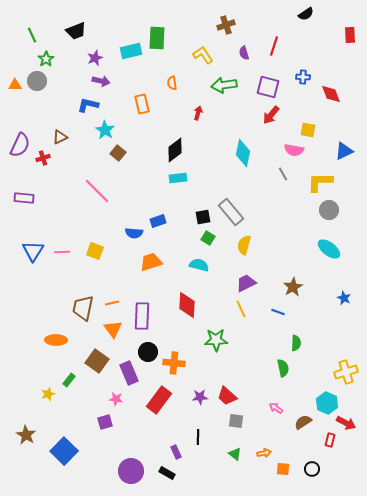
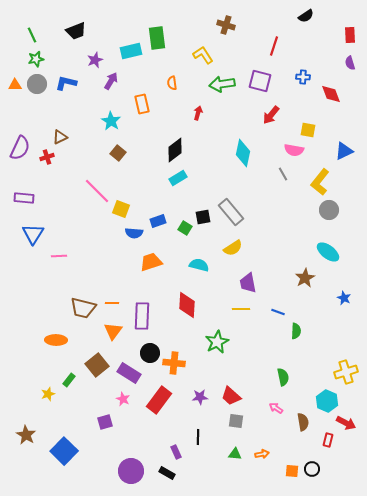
black semicircle at (306, 14): moved 2 px down
brown cross at (226, 25): rotated 36 degrees clockwise
green rectangle at (157, 38): rotated 10 degrees counterclockwise
purple semicircle at (244, 53): moved 106 px right, 10 px down
purple star at (95, 58): moved 2 px down
green star at (46, 59): moved 10 px left; rotated 21 degrees clockwise
gray circle at (37, 81): moved 3 px down
purple arrow at (101, 81): moved 10 px right; rotated 72 degrees counterclockwise
green arrow at (224, 85): moved 2 px left, 1 px up
purple square at (268, 87): moved 8 px left, 6 px up
blue L-shape at (88, 105): moved 22 px left, 22 px up
cyan star at (105, 130): moved 6 px right, 9 px up
purple semicircle at (20, 145): moved 3 px down
red cross at (43, 158): moved 4 px right, 1 px up
cyan rectangle at (178, 178): rotated 24 degrees counterclockwise
yellow L-shape at (320, 182): rotated 52 degrees counterclockwise
green square at (208, 238): moved 23 px left, 10 px up
yellow semicircle at (244, 245): moved 11 px left, 3 px down; rotated 138 degrees counterclockwise
cyan ellipse at (329, 249): moved 1 px left, 3 px down
blue triangle at (33, 251): moved 17 px up
yellow square at (95, 251): moved 26 px right, 42 px up
pink line at (62, 252): moved 3 px left, 4 px down
purple trapezoid at (246, 283): moved 2 px right; rotated 75 degrees counterclockwise
brown star at (293, 287): moved 12 px right, 9 px up
orange line at (112, 303): rotated 16 degrees clockwise
brown trapezoid at (83, 308): rotated 88 degrees counterclockwise
yellow line at (241, 309): rotated 66 degrees counterclockwise
orange triangle at (113, 329): moved 2 px down; rotated 12 degrees clockwise
green star at (216, 340): moved 1 px right, 2 px down; rotated 25 degrees counterclockwise
green semicircle at (296, 343): moved 12 px up
black circle at (148, 352): moved 2 px right, 1 px down
brown square at (97, 361): moved 4 px down; rotated 15 degrees clockwise
green semicircle at (283, 368): moved 9 px down
purple rectangle at (129, 373): rotated 35 degrees counterclockwise
red trapezoid at (227, 396): moved 4 px right
pink star at (116, 399): moved 7 px right; rotated 16 degrees clockwise
cyan hexagon at (327, 403): moved 2 px up
brown semicircle at (303, 422): rotated 114 degrees clockwise
red rectangle at (330, 440): moved 2 px left
orange arrow at (264, 453): moved 2 px left, 1 px down
green triangle at (235, 454): rotated 32 degrees counterclockwise
orange square at (283, 469): moved 9 px right, 2 px down
